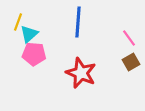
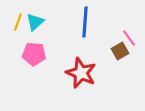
blue line: moved 7 px right
cyan triangle: moved 6 px right, 12 px up
brown square: moved 11 px left, 11 px up
